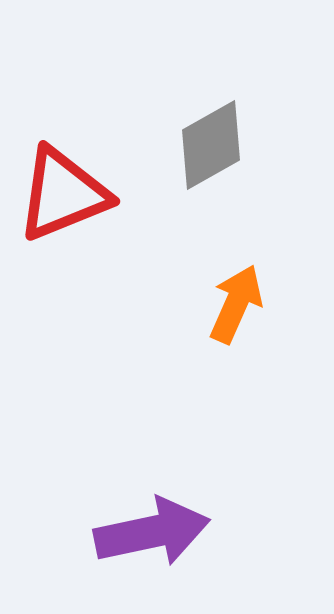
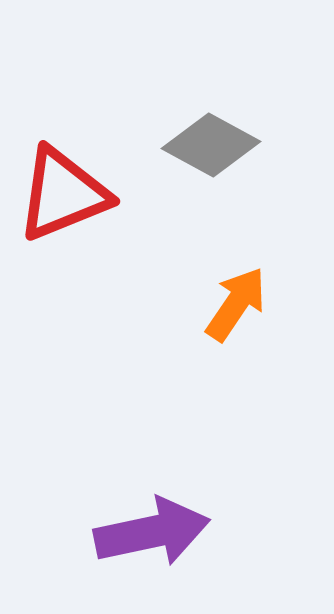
gray diamond: rotated 58 degrees clockwise
orange arrow: rotated 10 degrees clockwise
